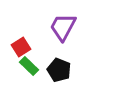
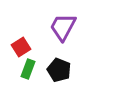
green rectangle: moved 1 px left, 3 px down; rotated 66 degrees clockwise
